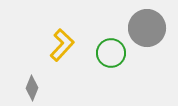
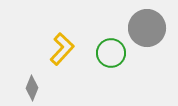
yellow L-shape: moved 4 px down
